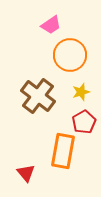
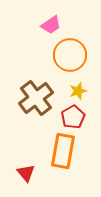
yellow star: moved 3 px left, 1 px up
brown cross: moved 2 px left, 2 px down; rotated 16 degrees clockwise
red pentagon: moved 11 px left, 5 px up
